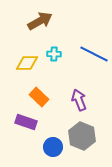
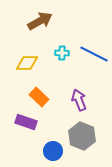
cyan cross: moved 8 px right, 1 px up
blue circle: moved 4 px down
